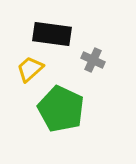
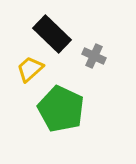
black rectangle: rotated 36 degrees clockwise
gray cross: moved 1 px right, 4 px up
